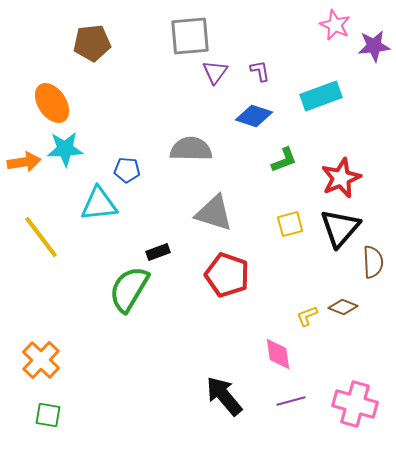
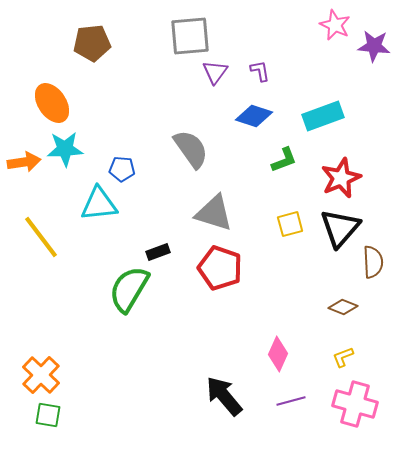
purple star: rotated 12 degrees clockwise
cyan rectangle: moved 2 px right, 20 px down
gray semicircle: rotated 54 degrees clockwise
blue pentagon: moved 5 px left, 1 px up
red pentagon: moved 7 px left, 7 px up
yellow L-shape: moved 36 px right, 41 px down
pink diamond: rotated 32 degrees clockwise
orange cross: moved 15 px down
